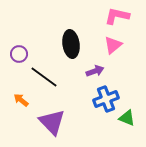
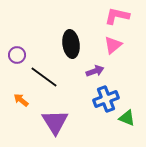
purple circle: moved 2 px left, 1 px down
purple triangle: moved 3 px right; rotated 12 degrees clockwise
